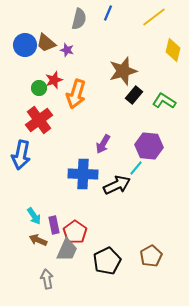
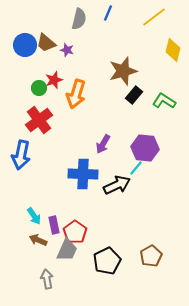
purple hexagon: moved 4 px left, 2 px down
